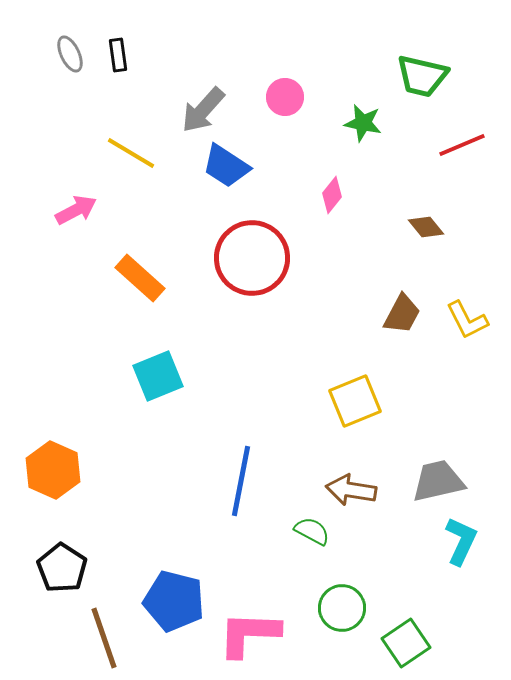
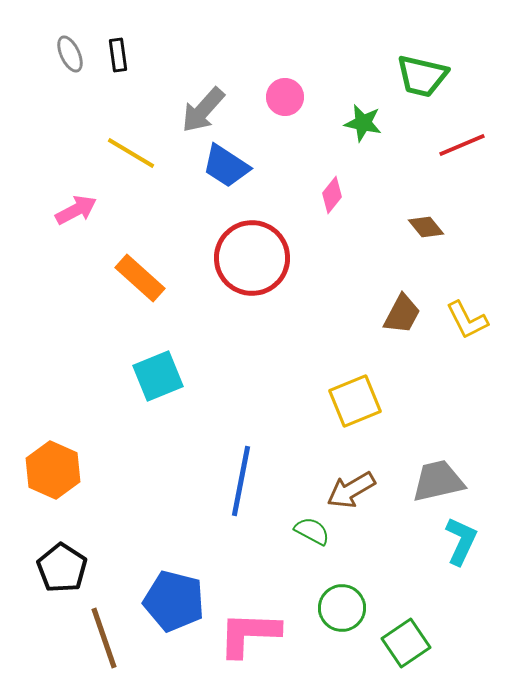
brown arrow: rotated 39 degrees counterclockwise
